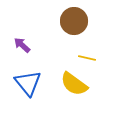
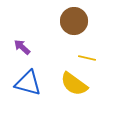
purple arrow: moved 2 px down
blue triangle: rotated 36 degrees counterclockwise
